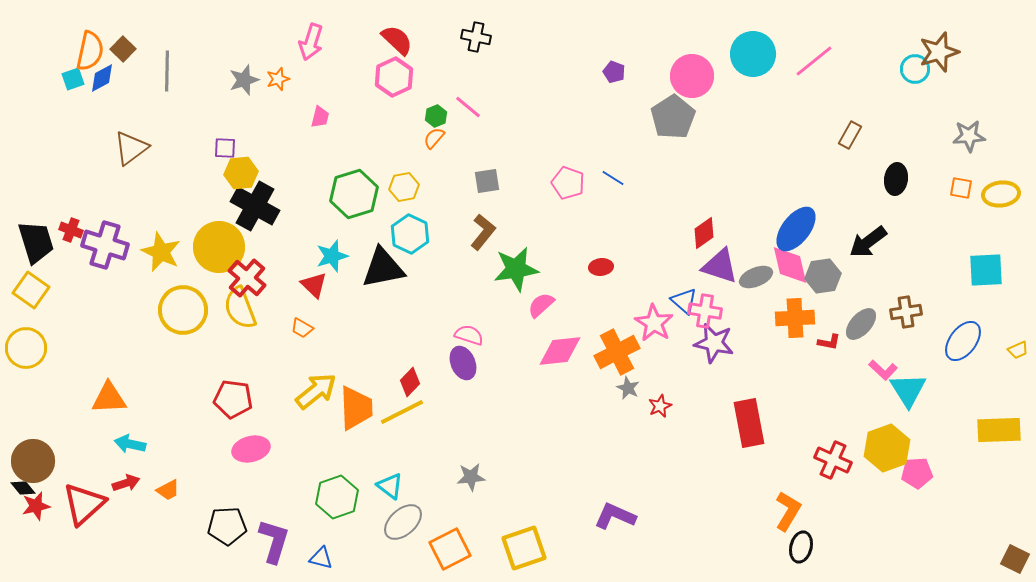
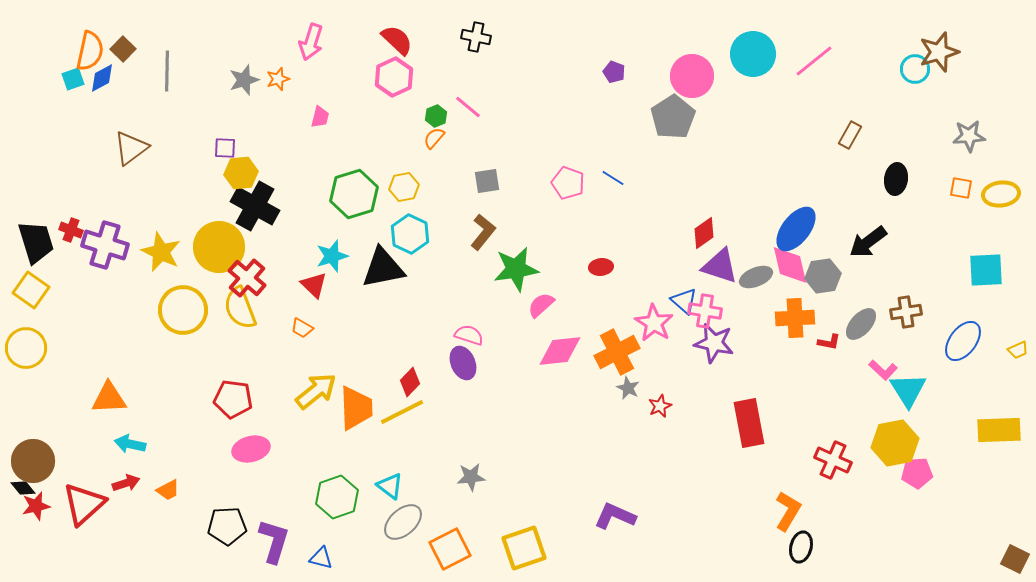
yellow hexagon at (887, 448): moved 8 px right, 5 px up; rotated 9 degrees clockwise
